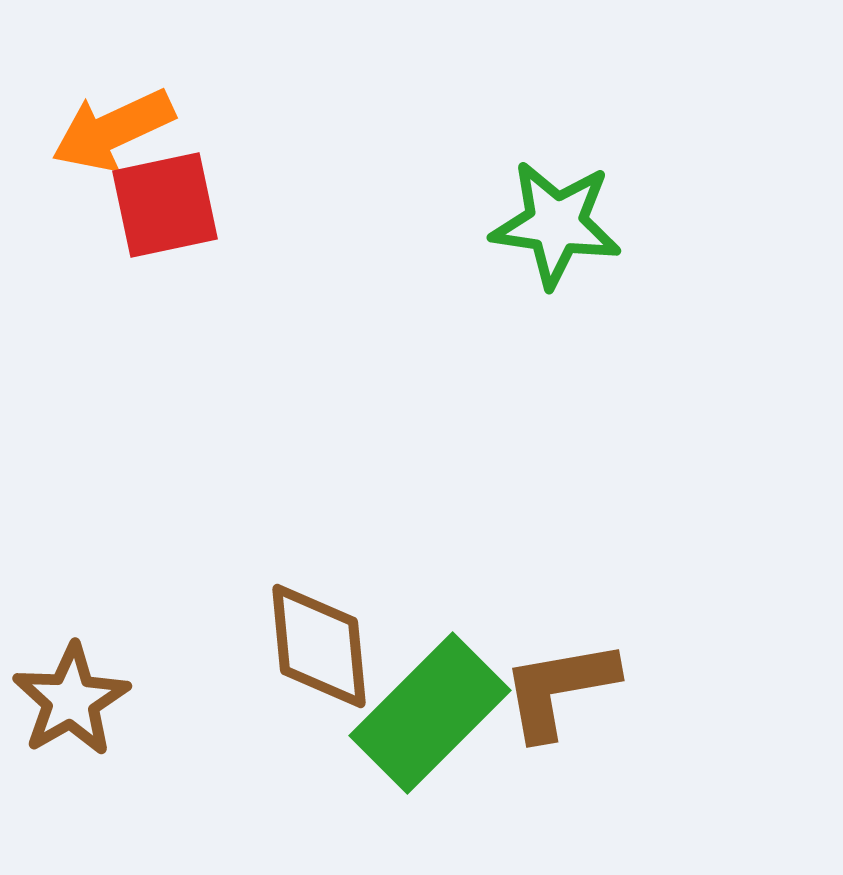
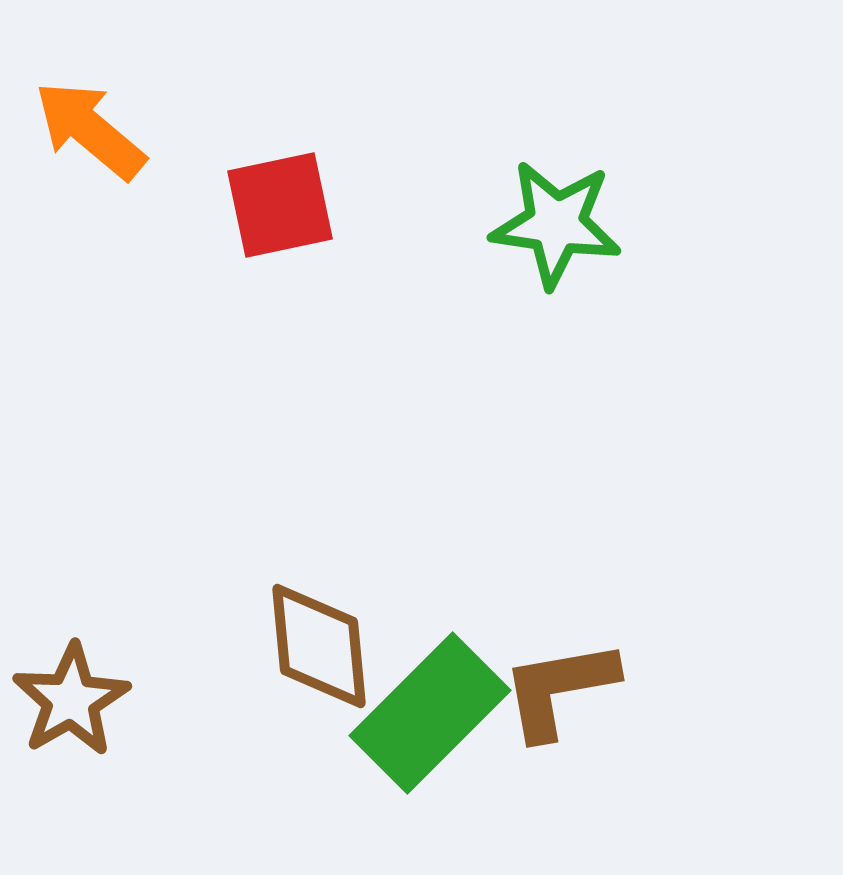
orange arrow: moved 23 px left; rotated 65 degrees clockwise
red square: moved 115 px right
